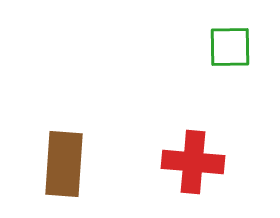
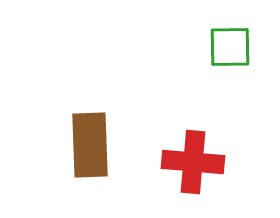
brown rectangle: moved 26 px right, 19 px up; rotated 6 degrees counterclockwise
